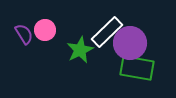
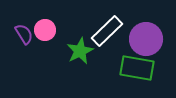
white rectangle: moved 1 px up
purple circle: moved 16 px right, 4 px up
green star: moved 1 px down
